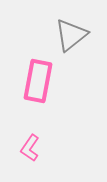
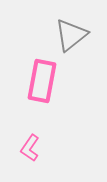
pink rectangle: moved 4 px right
